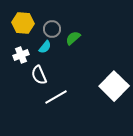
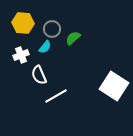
white square: rotated 12 degrees counterclockwise
white line: moved 1 px up
